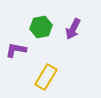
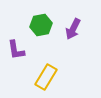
green hexagon: moved 2 px up
purple L-shape: rotated 110 degrees counterclockwise
